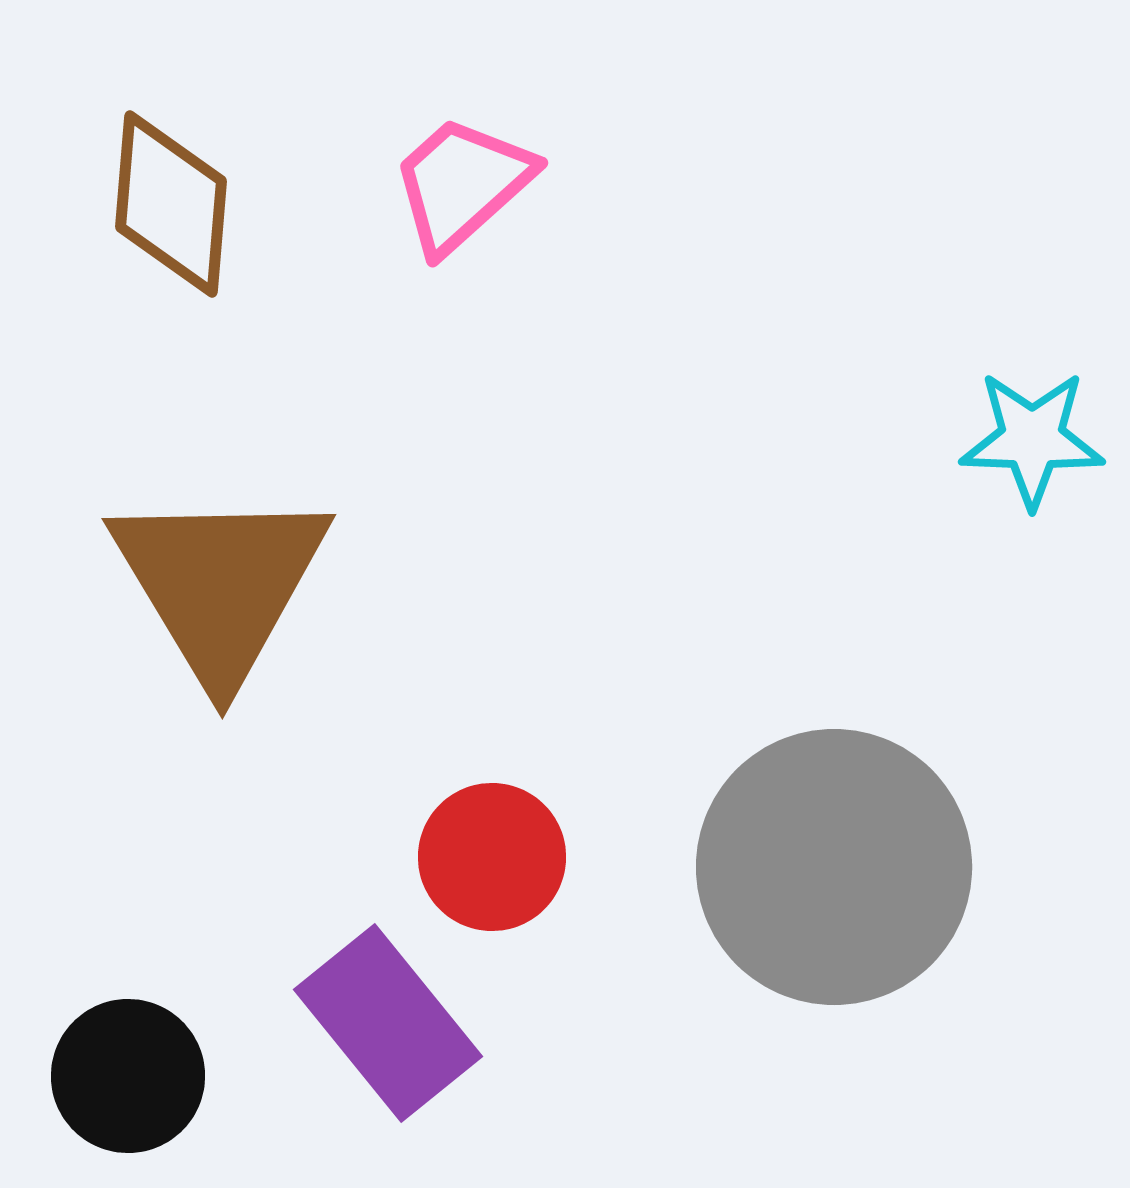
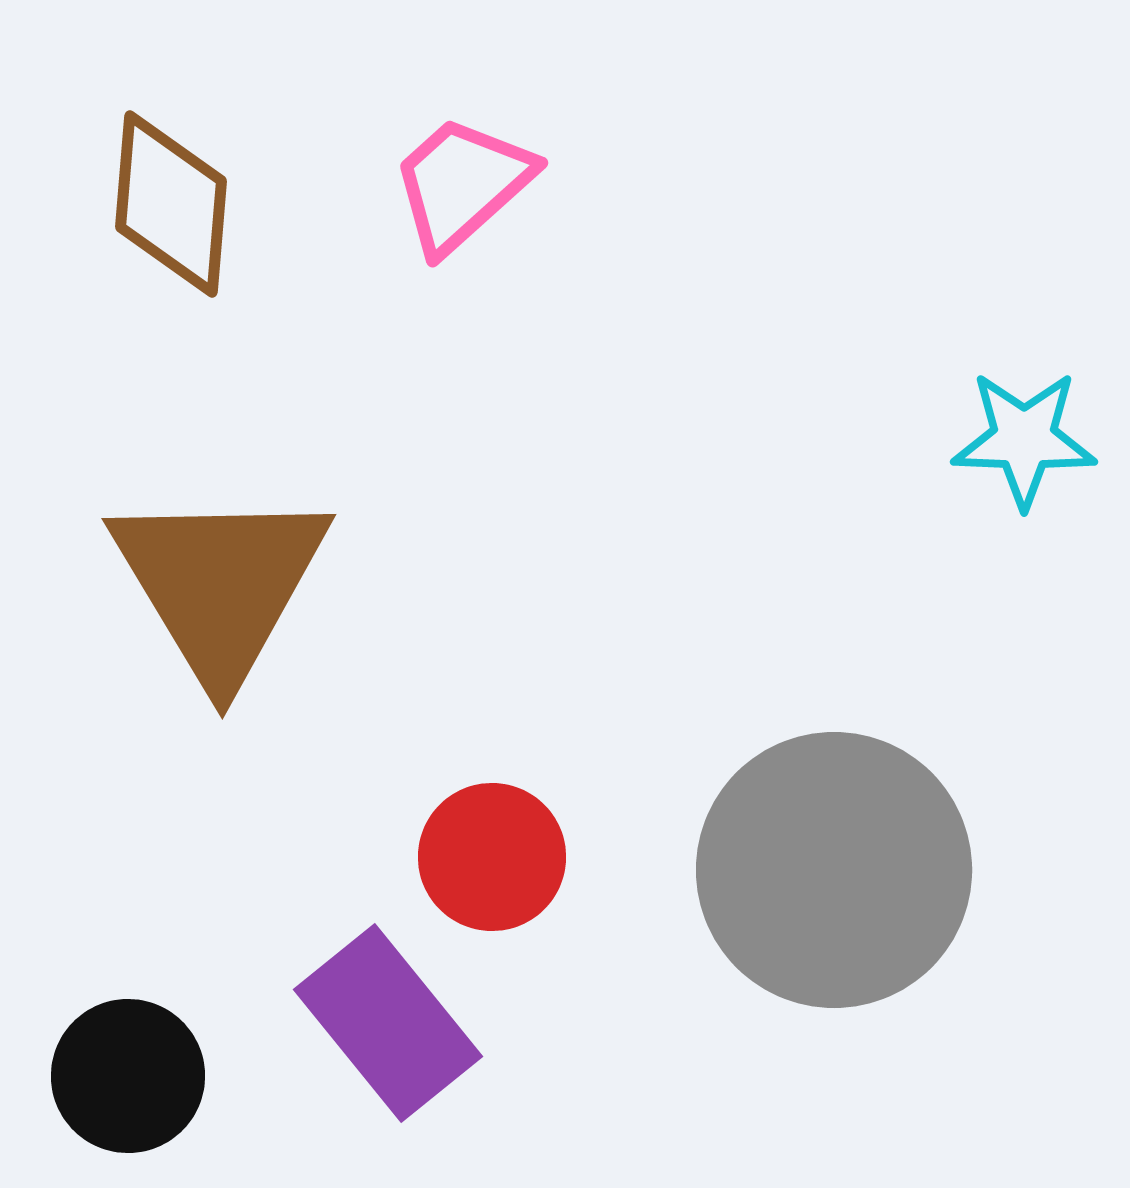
cyan star: moved 8 px left
gray circle: moved 3 px down
